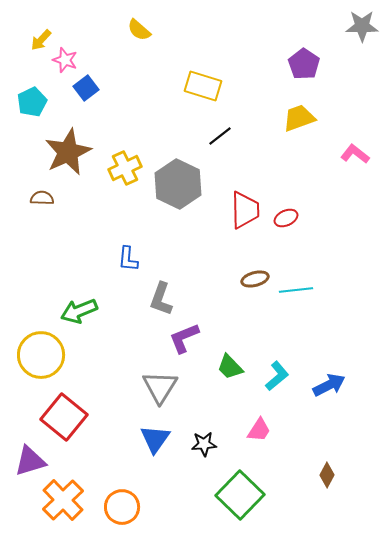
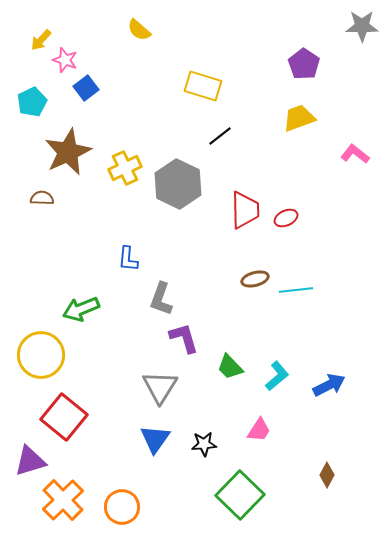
green arrow: moved 2 px right, 2 px up
purple L-shape: rotated 96 degrees clockwise
